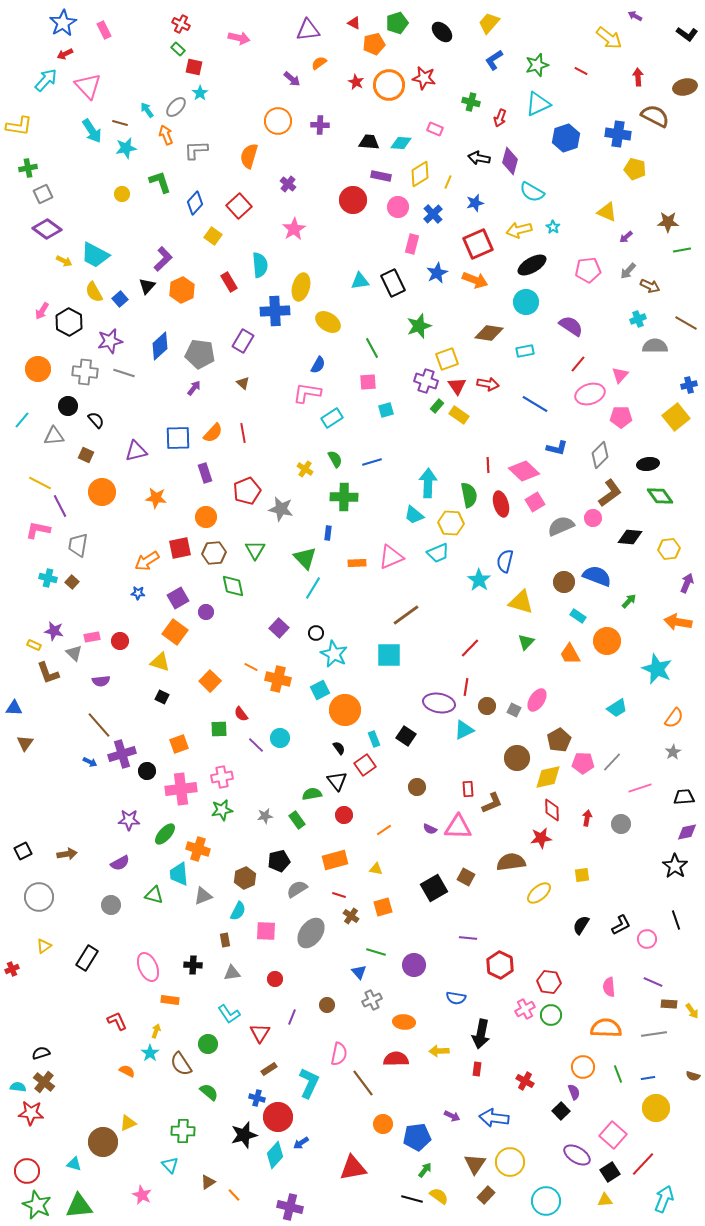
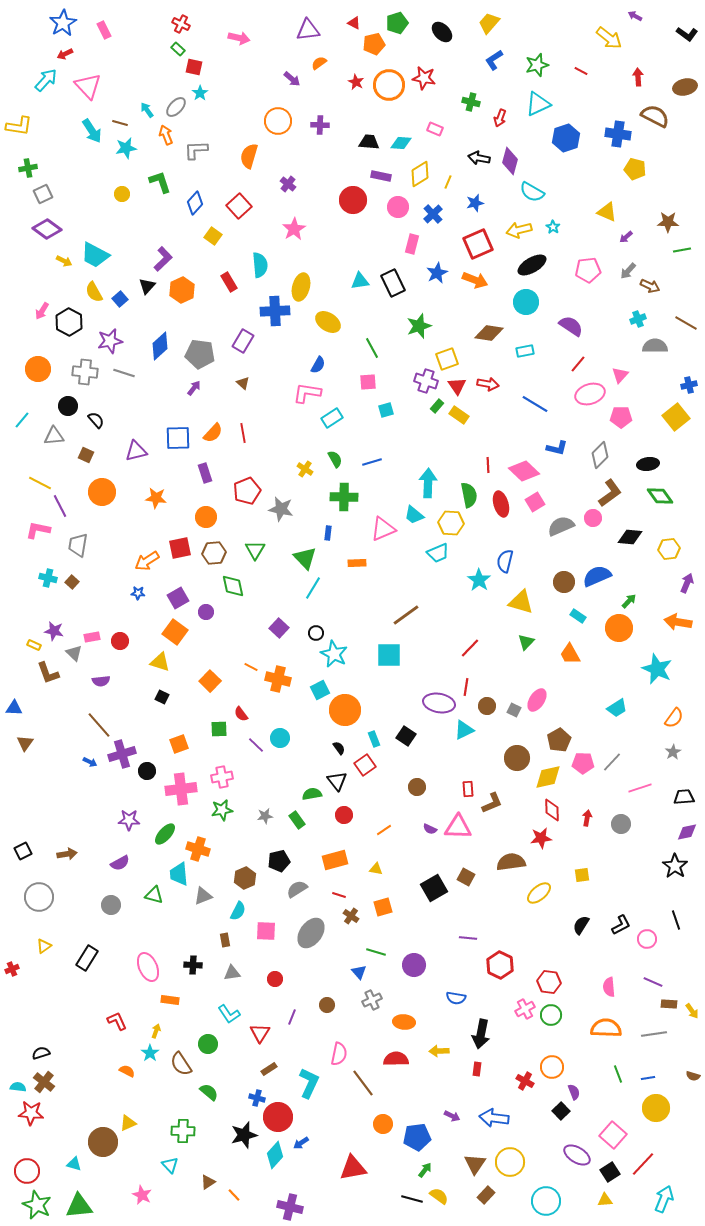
pink triangle at (391, 557): moved 8 px left, 28 px up
blue semicircle at (597, 576): rotated 44 degrees counterclockwise
orange circle at (607, 641): moved 12 px right, 13 px up
orange circle at (583, 1067): moved 31 px left
